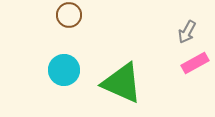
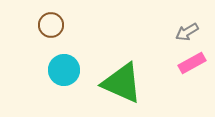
brown circle: moved 18 px left, 10 px down
gray arrow: rotated 30 degrees clockwise
pink rectangle: moved 3 px left
